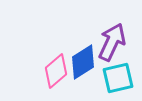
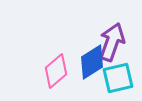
purple arrow: rotated 6 degrees counterclockwise
blue diamond: moved 9 px right
